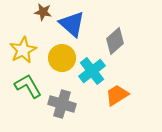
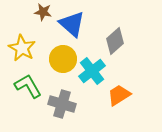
yellow star: moved 1 px left, 2 px up; rotated 16 degrees counterclockwise
yellow circle: moved 1 px right, 1 px down
orange trapezoid: moved 2 px right
